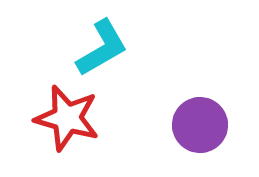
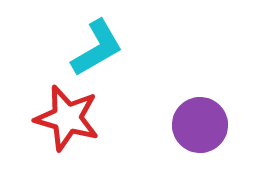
cyan L-shape: moved 5 px left
